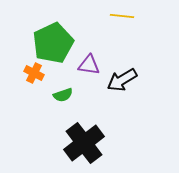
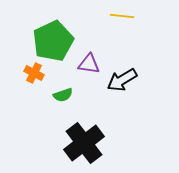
green pentagon: moved 2 px up
purple triangle: moved 1 px up
